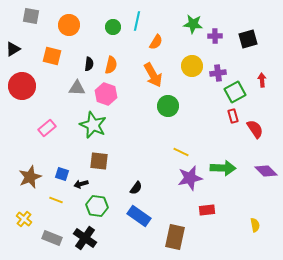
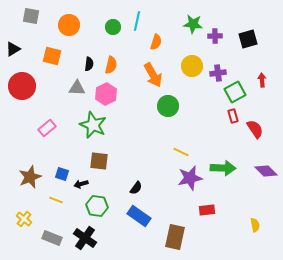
orange semicircle at (156, 42): rotated 14 degrees counterclockwise
pink hexagon at (106, 94): rotated 15 degrees clockwise
